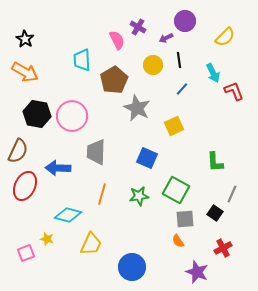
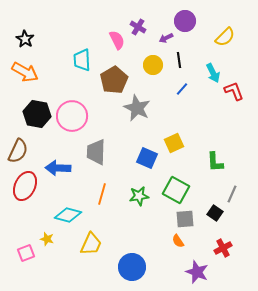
yellow square: moved 17 px down
